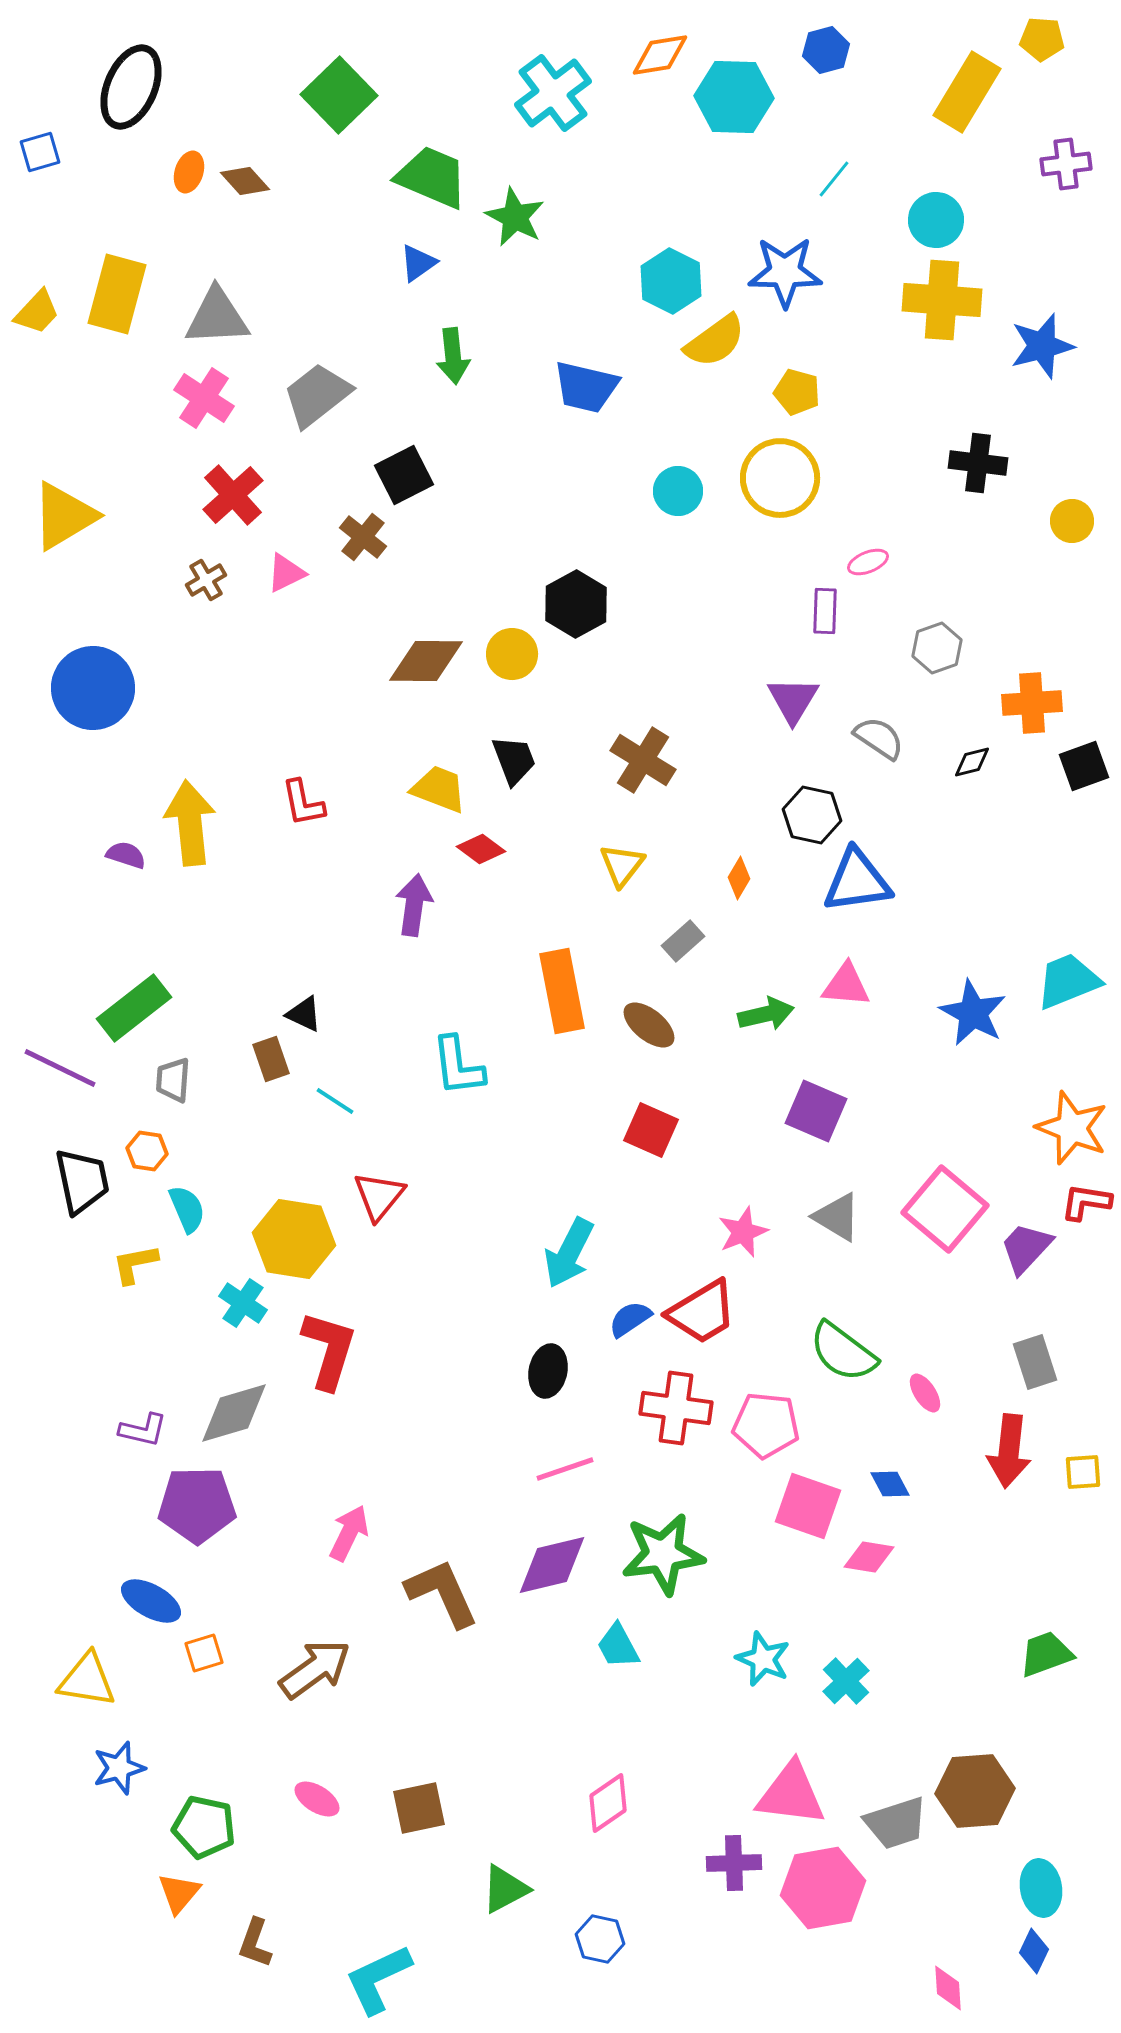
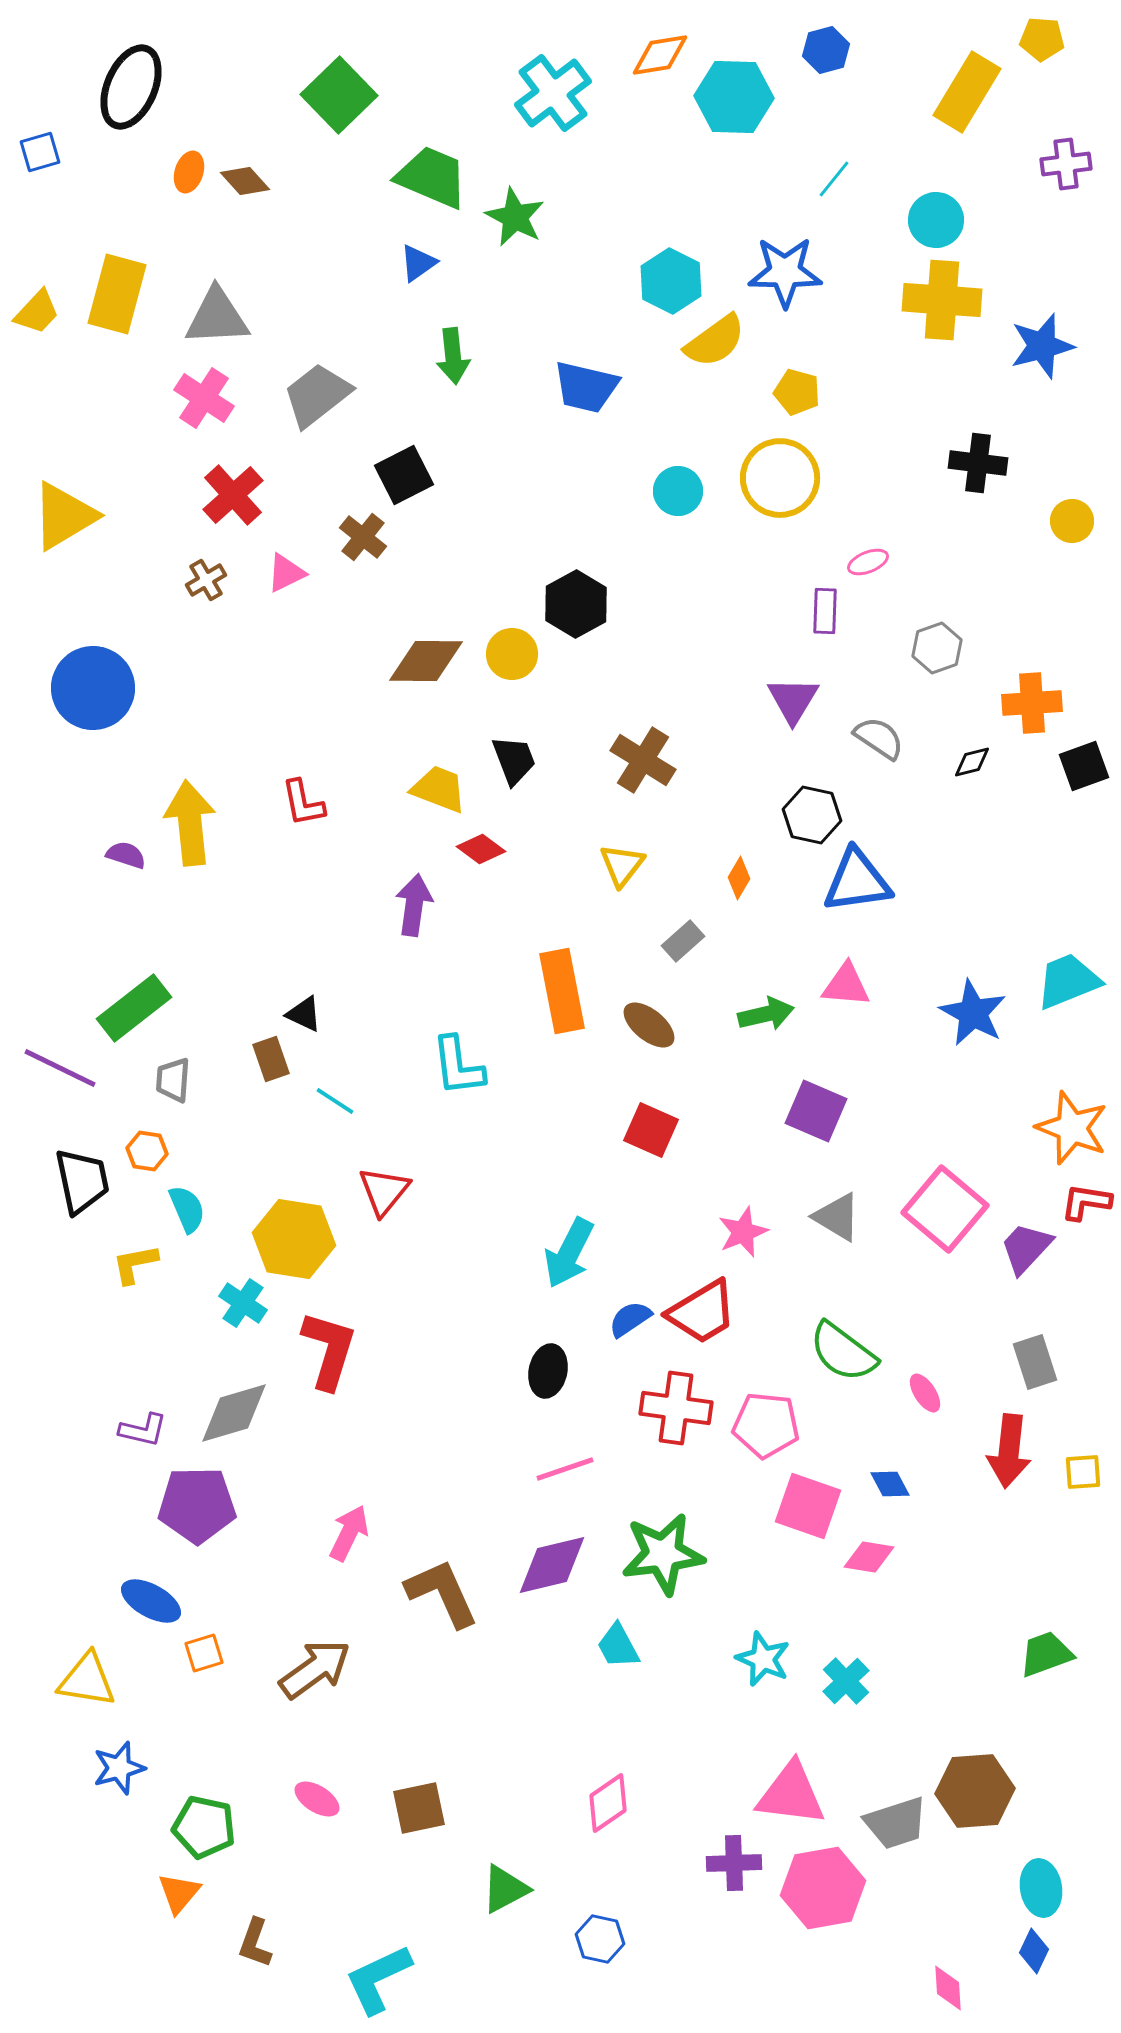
red triangle at (379, 1196): moved 5 px right, 5 px up
